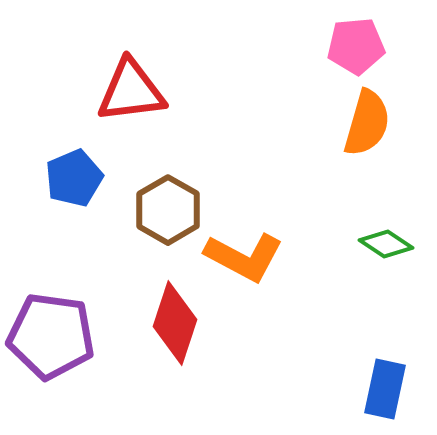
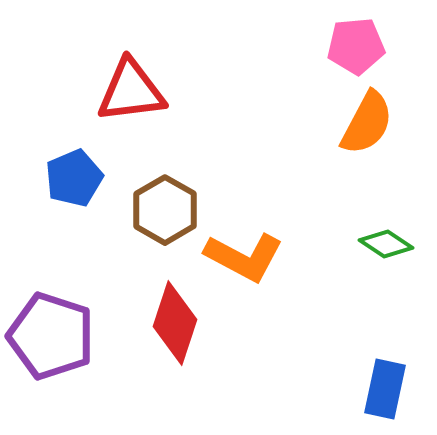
orange semicircle: rotated 12 degrees clockwise
brown hexagon: moved 3 px left
purple pentagon: rotated 10 degrees clockwise
